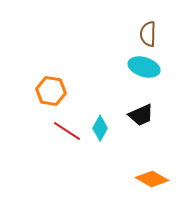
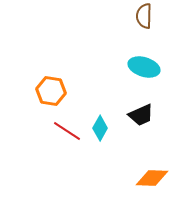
brown semicircle: moved 4 px left, 18 px up
orange diamond: moved 1 px up; rotated 28 degrees counterclockwise
